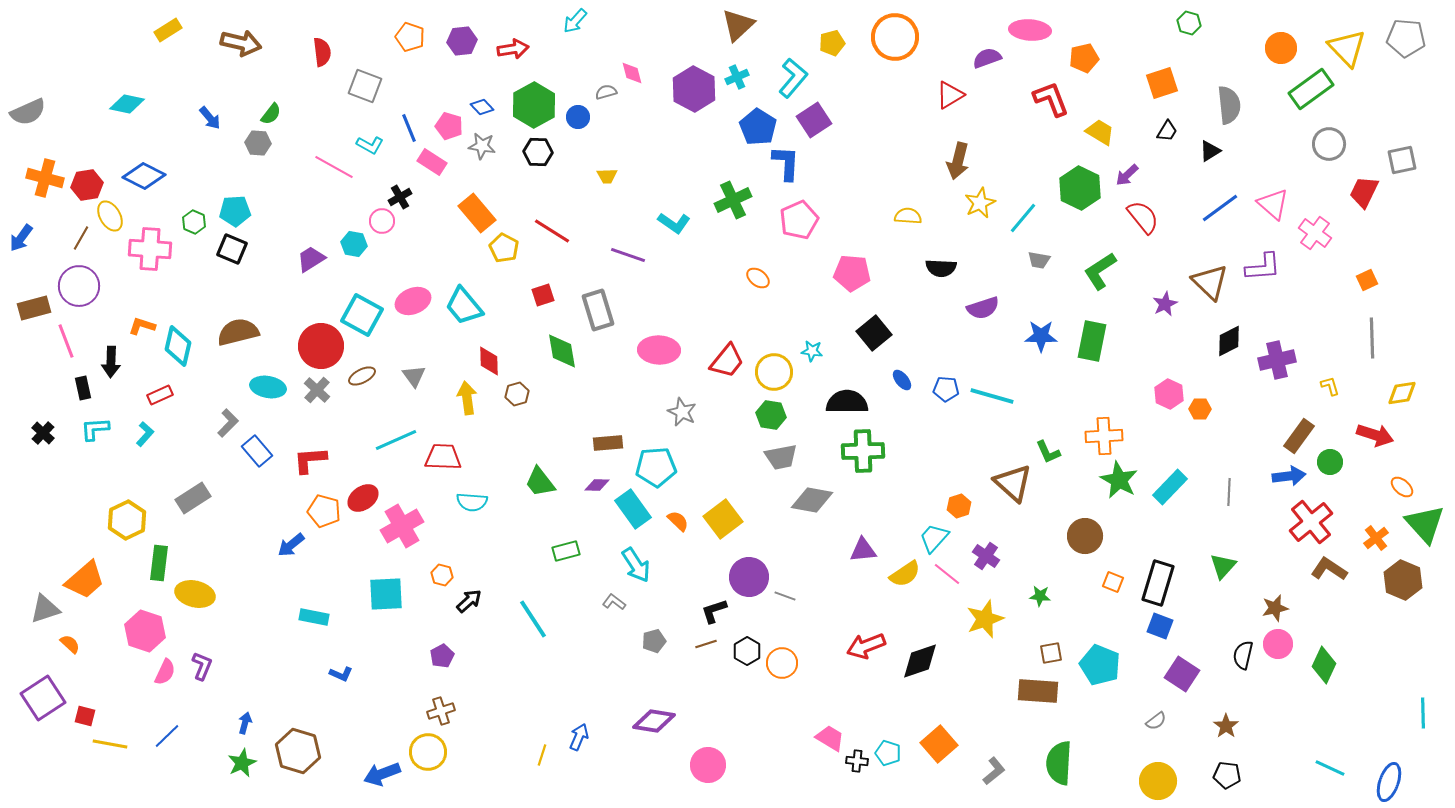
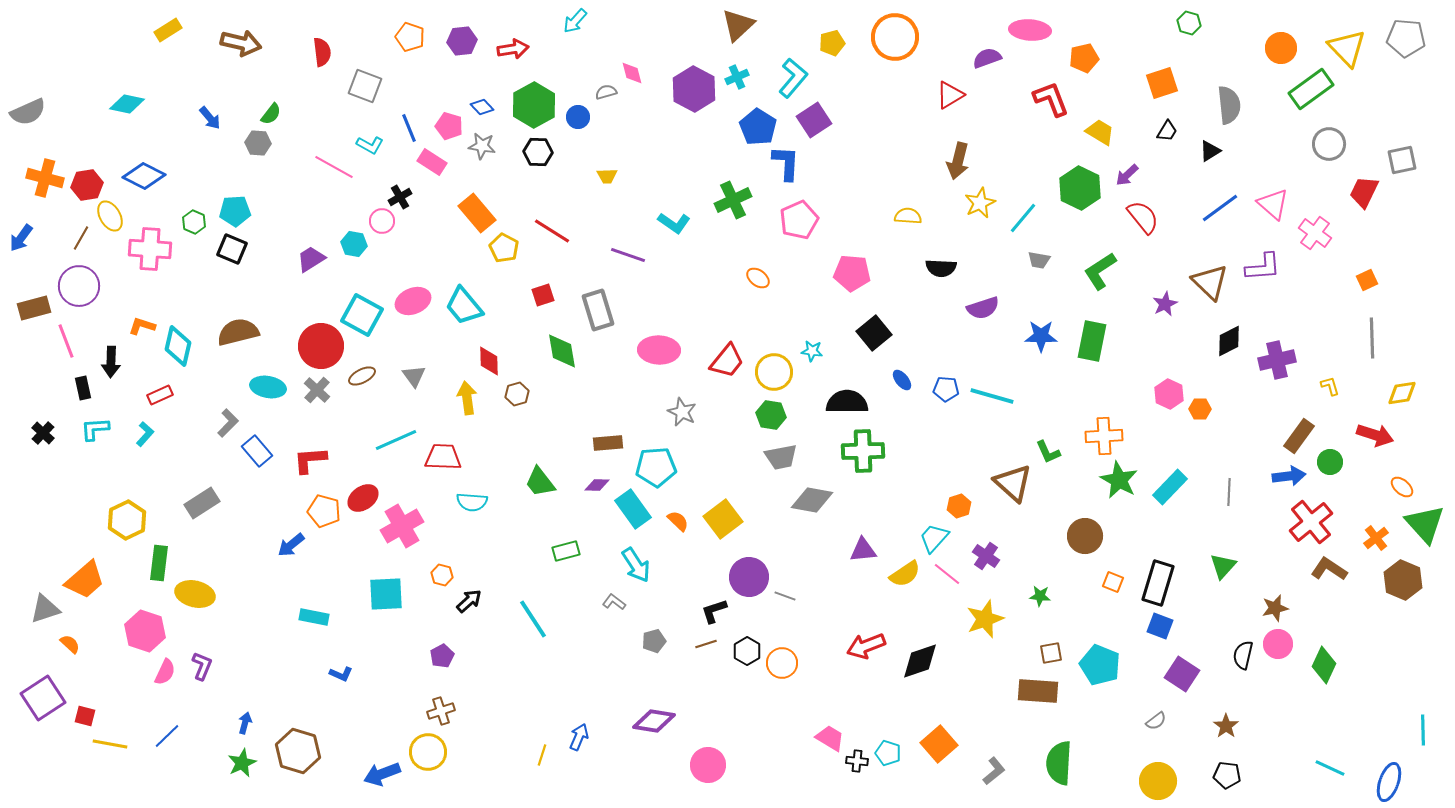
gray rectangle at (193, 498): moved 9 px right, 5 px down
cyan line at (1423, 713): moved 17 px down
